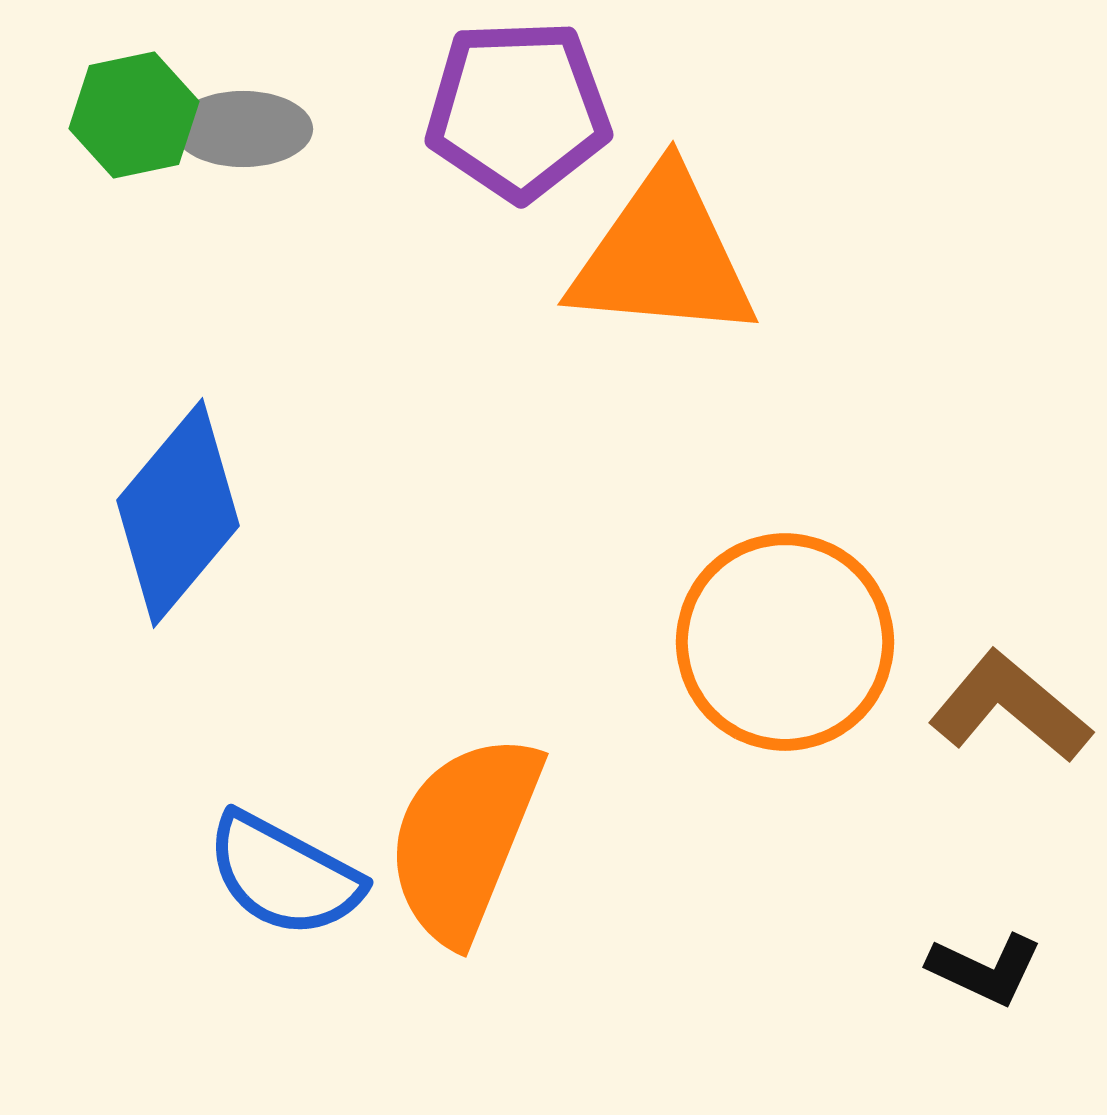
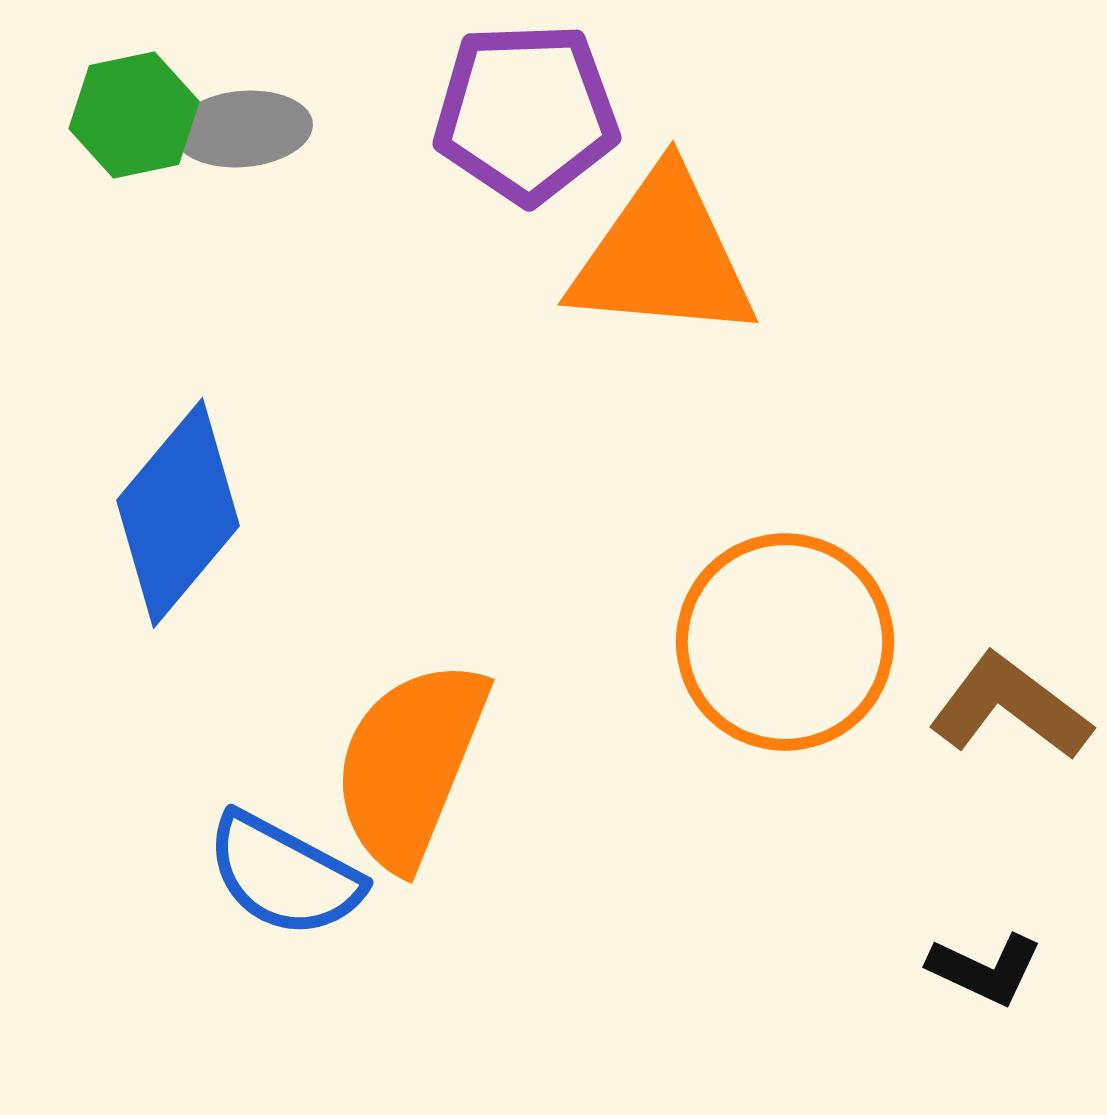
purple pentagon: moved 8 px right, 3 px down
gray ellipse: rotated 5 degrees counterclockwise
brown L-shape: rotated 3 degrees counterclockwise
orange semicircle: moved 54 px left, 74 px up
